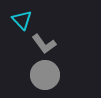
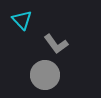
gray L-shape: moved 12 px right
